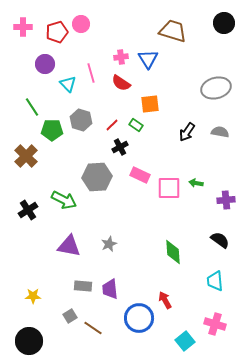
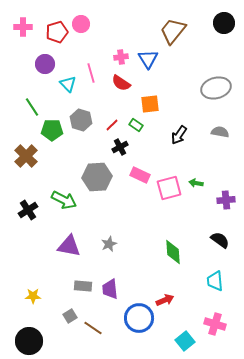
brown trapezoid at (173, 31): rotated 68 degrees counterclockwise
black arrow at (187, 132): moved 8 px left, 3 px down
pink square at (169, 188): rotated 15 degrees counterclockwise
red arrow at (165, 300): rotated 96 degrees clockwise
